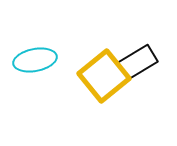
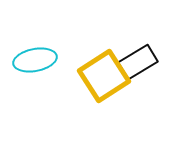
yellow square: rotated 6 degrees clockwise
